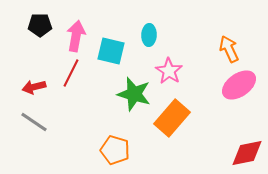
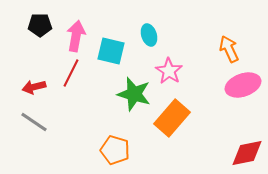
cyan ellipse: rotated 20 degrees counterclockwise
pink ellipse: moved 4 px right; rotated 16 degrees clockwise
